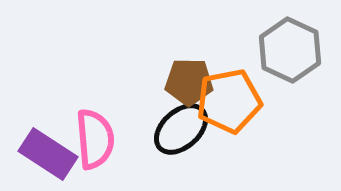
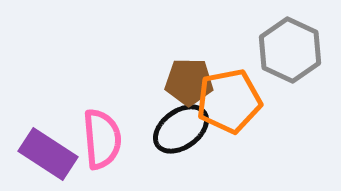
black ellipse: rotated 6 degrees clockwise
pink semicircle: moved 7 px right
